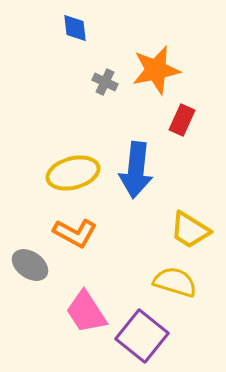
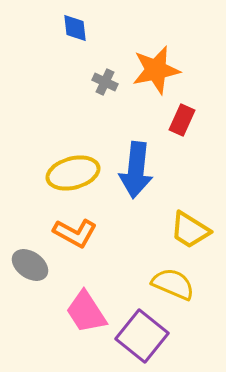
yellow semicircle: moved 2 px left, 2 px down; rotated 6 degrees clockwise
